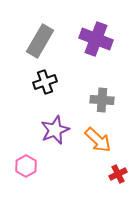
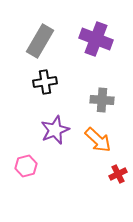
black cross: rotated 10 degrees clockwise
pink hexagon: rotated 15 degrees clockwise
